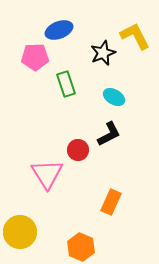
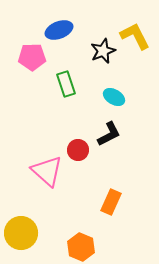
black star: moved 2 px up
pink pentagon: moved 3 px left
pink triangle: moved 3 px up; rotated 16 degrees counterclockwise
yellow circle: moved 1 px right, 1 px down
